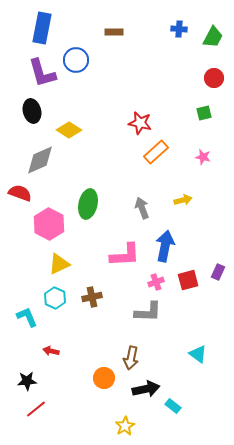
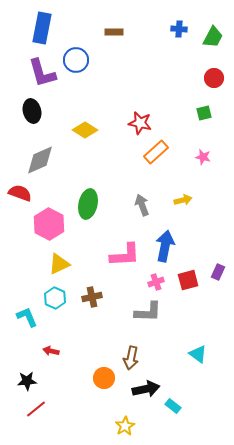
yellow diamond: moved 16 px right
gray arrow: moved 3 px up
